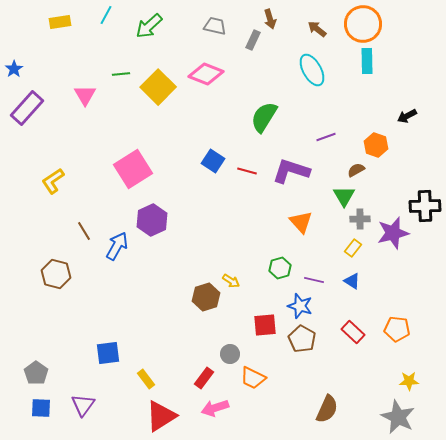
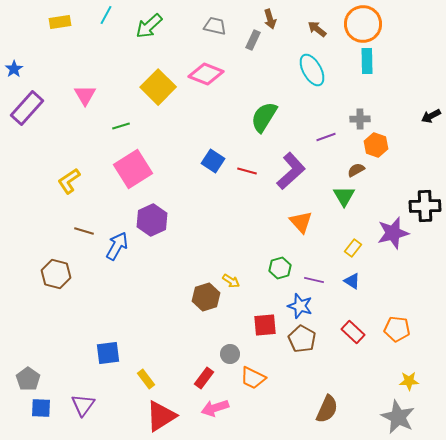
green line at (121, 74): moved 52 px down; rotated 12 degrees counterclockwise
black arrow at (407, 116): moved 24 px right
purple L-shape at (291, 171): rotated 120 degrees clockwise
yellow L-shape at (53, 181): moved 16 px right
gray cross at (360, 219): moved 100 px up
brown line at (84, 231): rotated 42 degrees counterclockwise
gray pentagon at (36, 373): moved 8 px left, 6 px down
